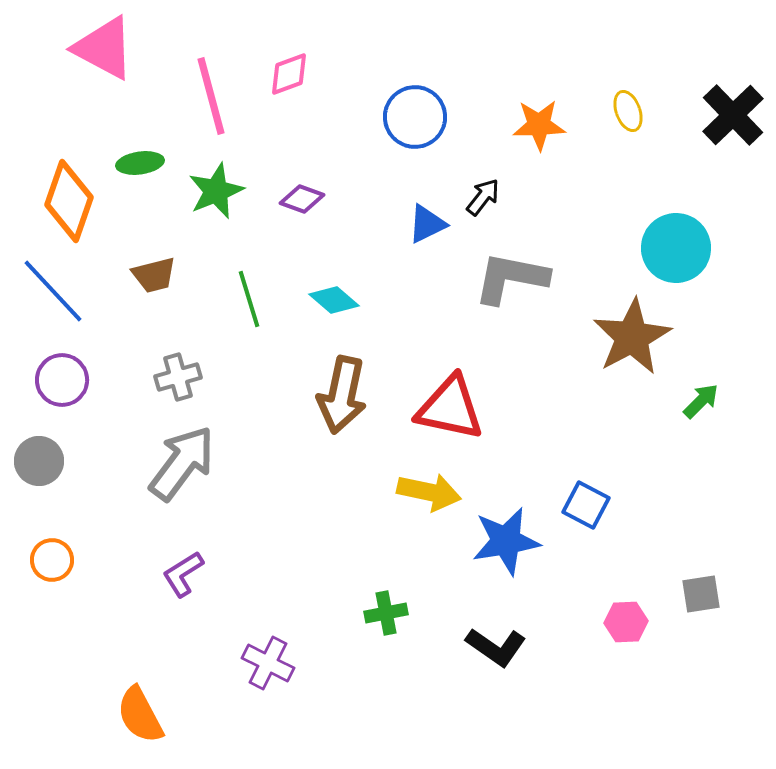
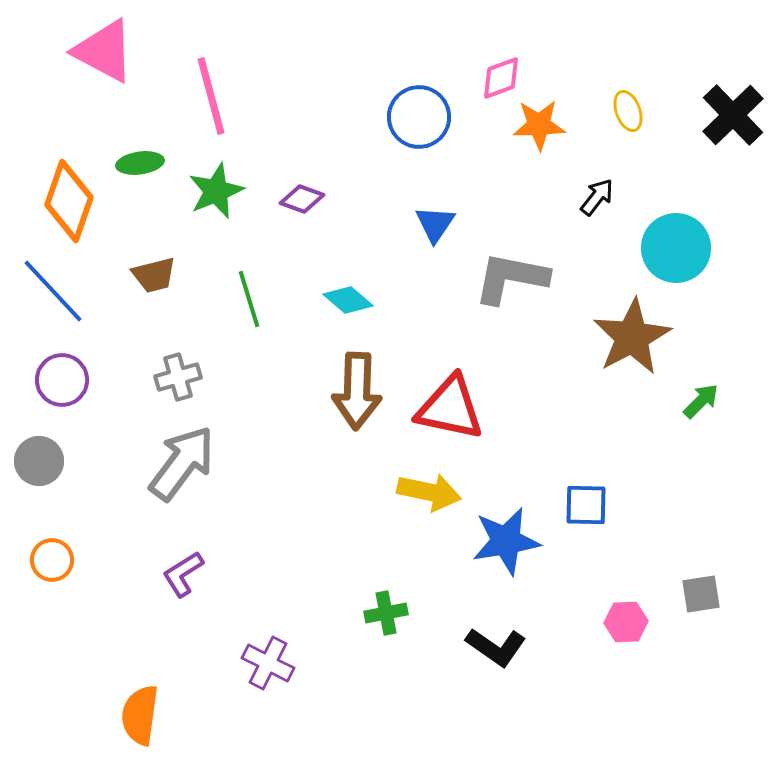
pink triangle: moved 3 px down
pink diamond: moved 212 px right, 4 px down
blue circle: moved 4 px right
black arrow: moved 114 px right
blue triangle: moved 8 px right; rotated 30 degrees counterclockwise
cyan diamond: moved 14 px right
brown arrow: moved 15 px right, 4 px up; rotated 10 degrees counterclockwise
blue square: rotated 27 degrees counterclockwise
orange semicircle: rotated 36 degrees clockwise
